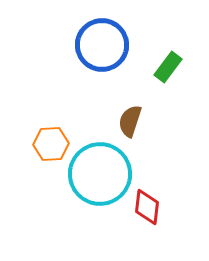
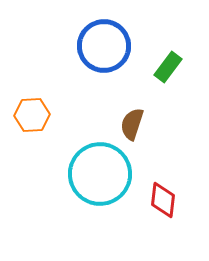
blue circle: moved 2 px right, 1 px down
brown semicircle: moved 2 px right, 3 px down
orange hexagon: moved 19 px left, 29 px up
red diamond: moved 16 px right, 7 px up
